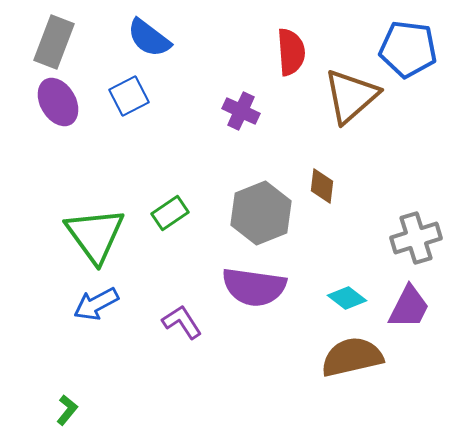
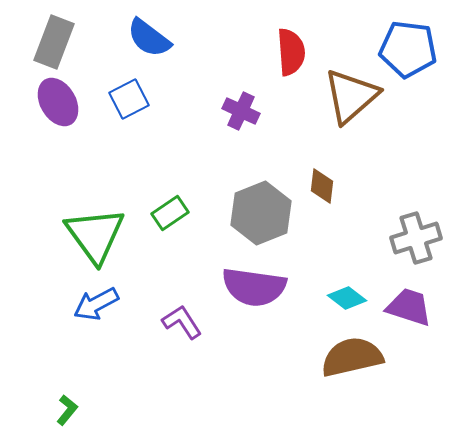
blue square: moved 3 px down
purple trapezoid: rotated 99 degrees counterclockwise
